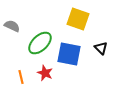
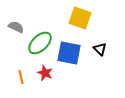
yellow square: moved 2 px right, 1 px up
gray semicircle: moved 4 px right, 1 px down
black triangle: moved 1 px left, 1 px down
blue square: moved 1 px up
